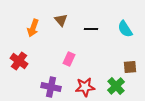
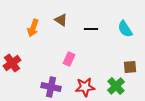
brown triangle: rotated 16 degrees counterclockwise
red cross: moved 7 px left, 2 px down; rotated 18 degrees clockwise
